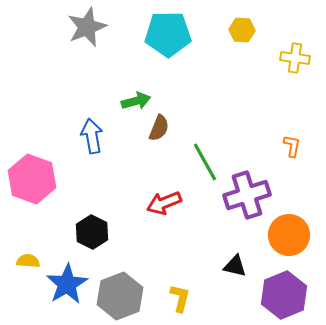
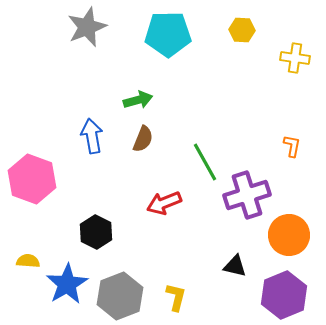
green arrow: moved 2 px right, 1 px up
brown semicircle: moved 16 px left, 11 px down
black hexagon: moved 4 px right
yellow L-shape: moved 4 px left, 1 px up
